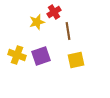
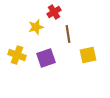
yellow star: moved 1 px left, 5 px down
brown line: moved 3 px down
purple square: moved 5 px right, 2 px down
yellow square: moved 12 px right, 5 px up
